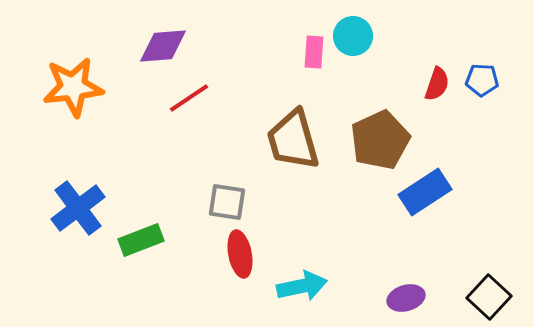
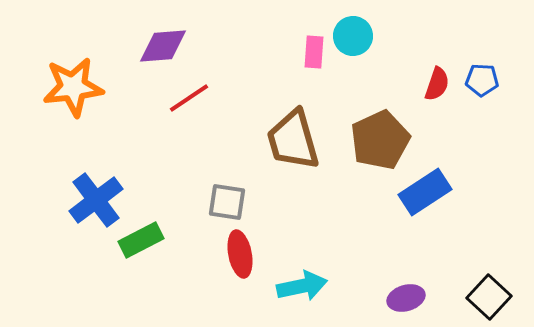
blue cross: moved 18 px right, 8 px up
green rectangle: rotated 6 degrees counterclockwise
